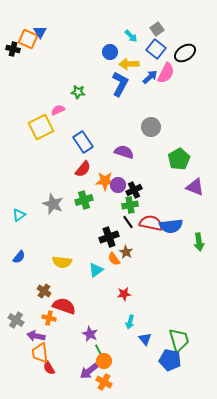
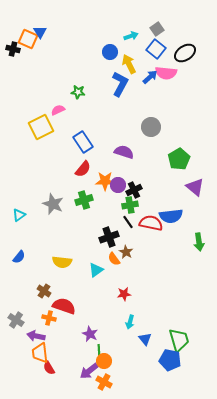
cyan arrow at (131, 36): rotated 64 degrees counterclockwise
yellow arrow at (129, 64): rotated 66 degrees clockwise
pink semicircle at (166, 73): rotated 70 degrees clockwise
purple triangle at (195, 187): rotated 18 degrees clockwise
blue semicircle at (171, 226): moved 10 px up
green line at (99, 351): rotated 24 degrees clockwise
